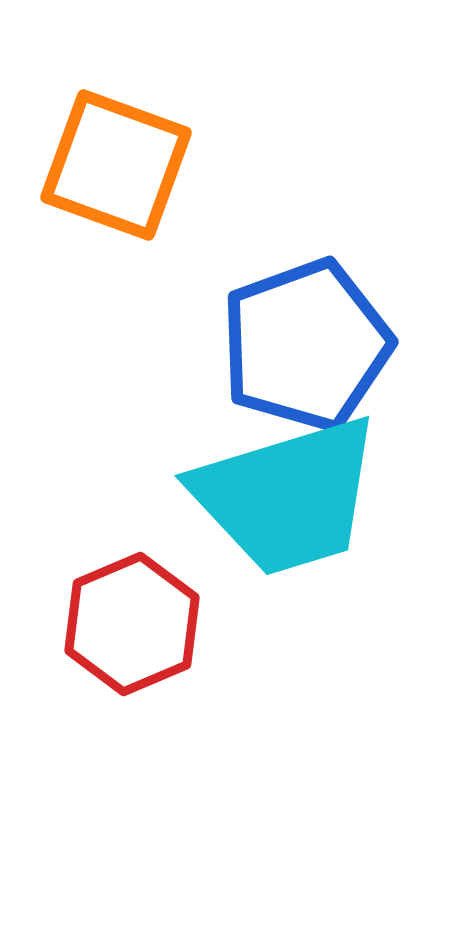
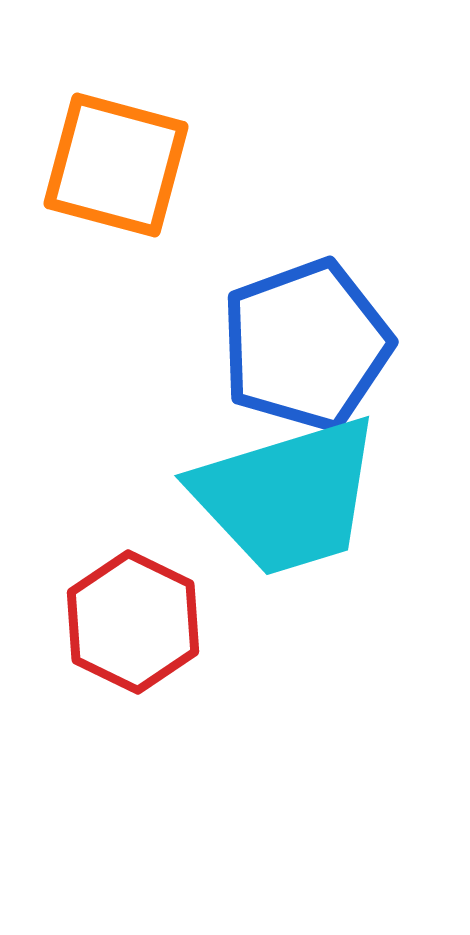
orange square: rotated 5 degrees counterclockwise
red hexagon: moved 1 px right, 2 px up; rotated 11 degrees counterclockwise
